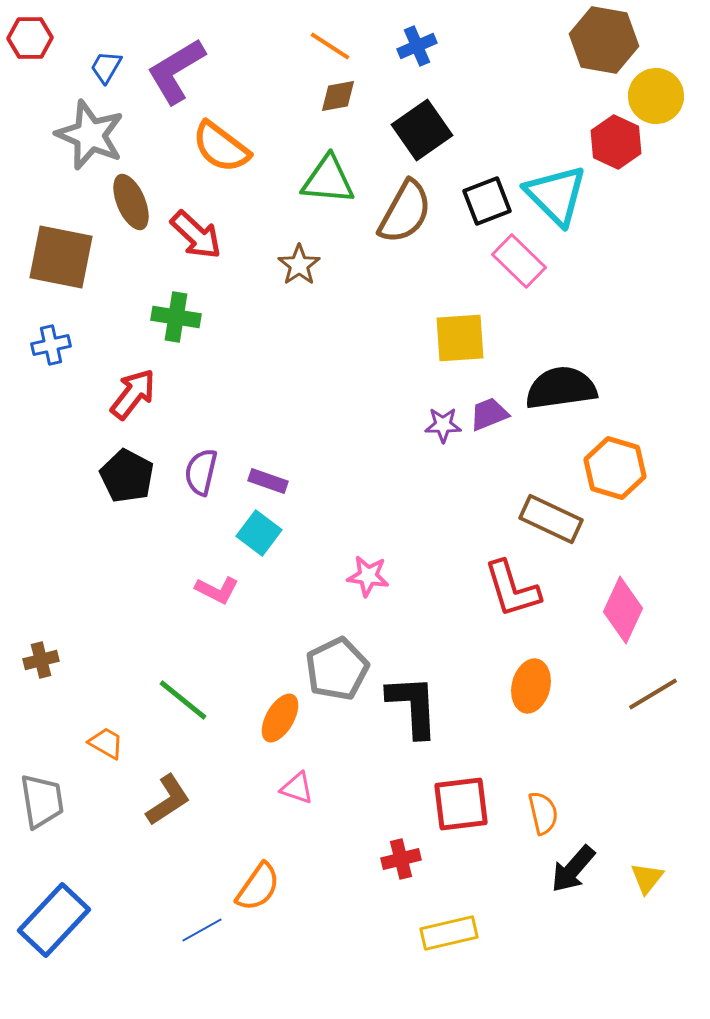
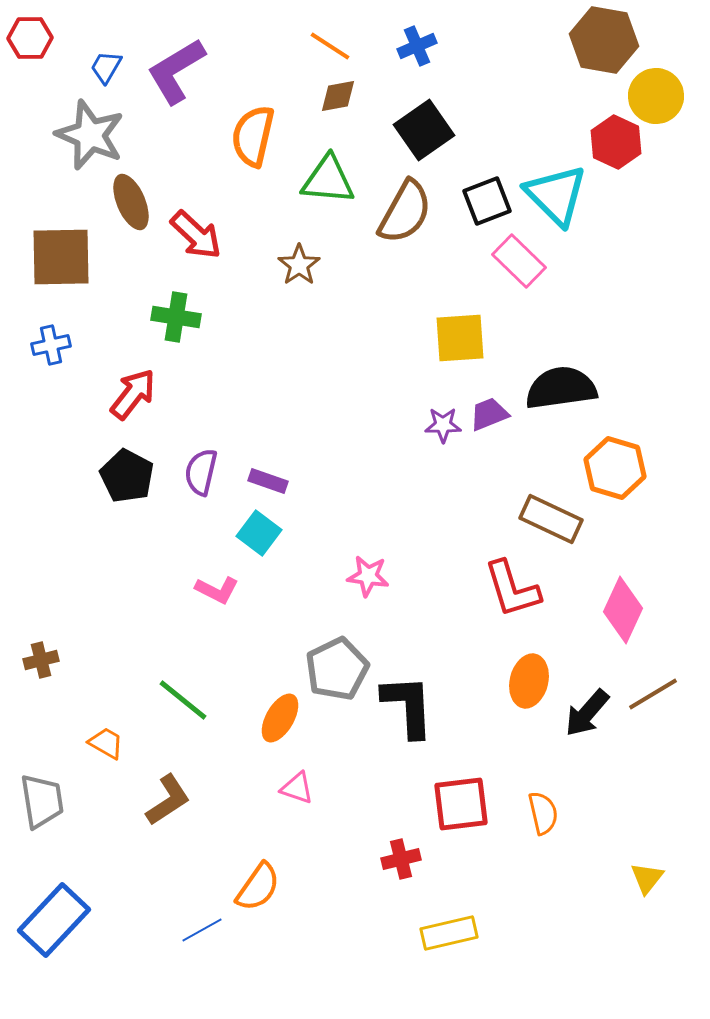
black square at (422, 130): moved 2 px right
orange semicircle at (221, 147): moved 32 px right, 11 px up; rotated 66 degrees clockwise
brown square at (61, 257): rotated 12 degrees counterclockwise
orange ellipse at (531, 686): moved 2 px left, 5 px up
black L-shape at (413, 706): moved 5 px left
black arrow at (573, 869): moved 14 px right, 156 px up
